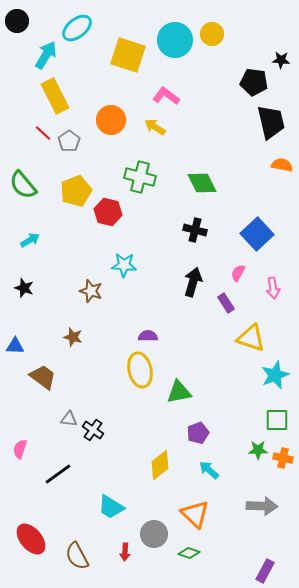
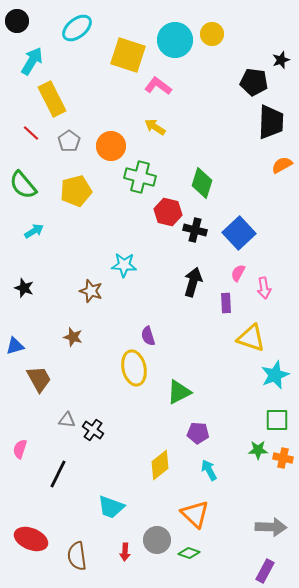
cyan arrow at (46, 55): moved 14 px left, 6 px down
black star at (281, 60): rotated 24 degrees counterclockwise
yellow rectangle at (55, 96): moved 3 px left, 3 px down
pink L-shape at (166, 96): moved 8 px left, 10 px up
orange circle at (111, 120): moved 26 px down
black trapezoid at (271, 122): rotated 15 degrees clockwise
red line at (43, 133): moved 12 px left
orange semicircle at (282, 165): rotated 40 degrees counterclockwise
green diamond at (202, 183): rotated 44 degrees clockwise
yellow pentagon at (76, 191): rotated 8 degrees clockwise
red hexagon at (108, 212): moved 60 px right
blue square at (257, 234): moved 18 px left, 1 px up
cyan arrow at (30, 240): moved 4 px right, 9 px up
pink arrow at (273, 288): moved 9 px left
purple rectangle at (226, 303): rotated 30 degrees clockwise
purple semicircle at (148, 336): rotated 108 degrees counterclockwise
blue triangle at (15, 346): rotated 18 degrees counterclockwise
yellow ellipse at (140, 370): moved 6 px left, 2 px up
brown trapezoid at (43, 377): moved 4 px left, 2 px down; rotated 24 degrees clockwise
green triangle at (179, 392): rotated 16 degrees counterclockwise
gray triangle at (69, 419): moved 2 px left, 1 px down
purple pentagon at (198, 433): rotated 25 degrees clockwise
cyan arrow at (209, 470): rotated 20 degrees clockwise
black line at (58, 474): rotated 28 degrees counterclockwise
gray arrow at (262, 506): moved 9 px right, 21 px down
cyan trapezoid at (111, 507): rotated 12 degrees counterclockwise
gray circle at (154, 534): moved 3 px right, 6 px down
red ellipse at (31, 539): rotated 28 degrees counterclockwise
brown semicircle at (77, 556): rotated 20 degrees clockwise
